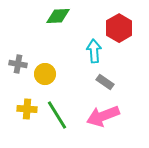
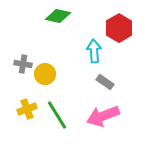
green diamond: rotated 15 degrees clockwise
gray cross: moved 5 px right
yellow cross: rotated 24 degrees counterclockwise
